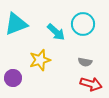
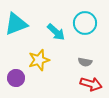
cyan circle: moved 2 px right, 1 px up
yellow star: moved 1 px left
purple circle: moved 3 px right
